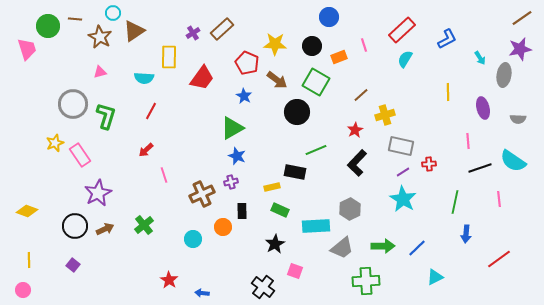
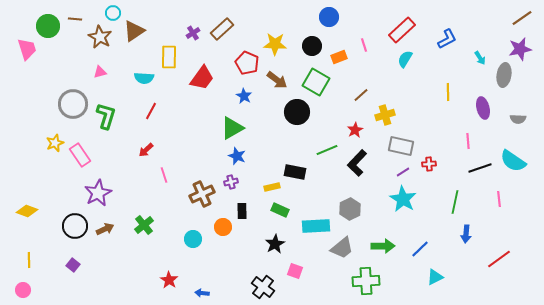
green line at (316, 150): moved 11 px right
blue line at (417, 248): moved 3 px right, 1 px down
